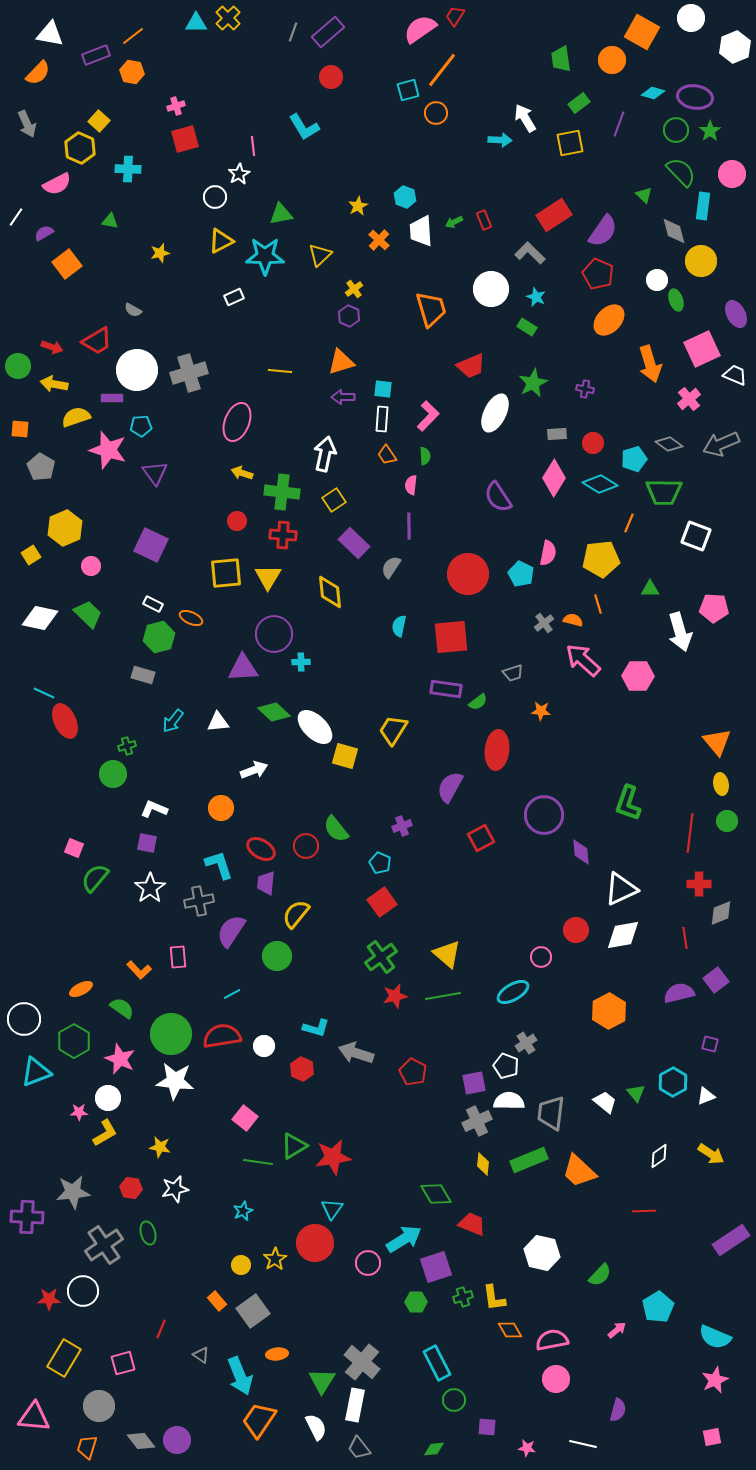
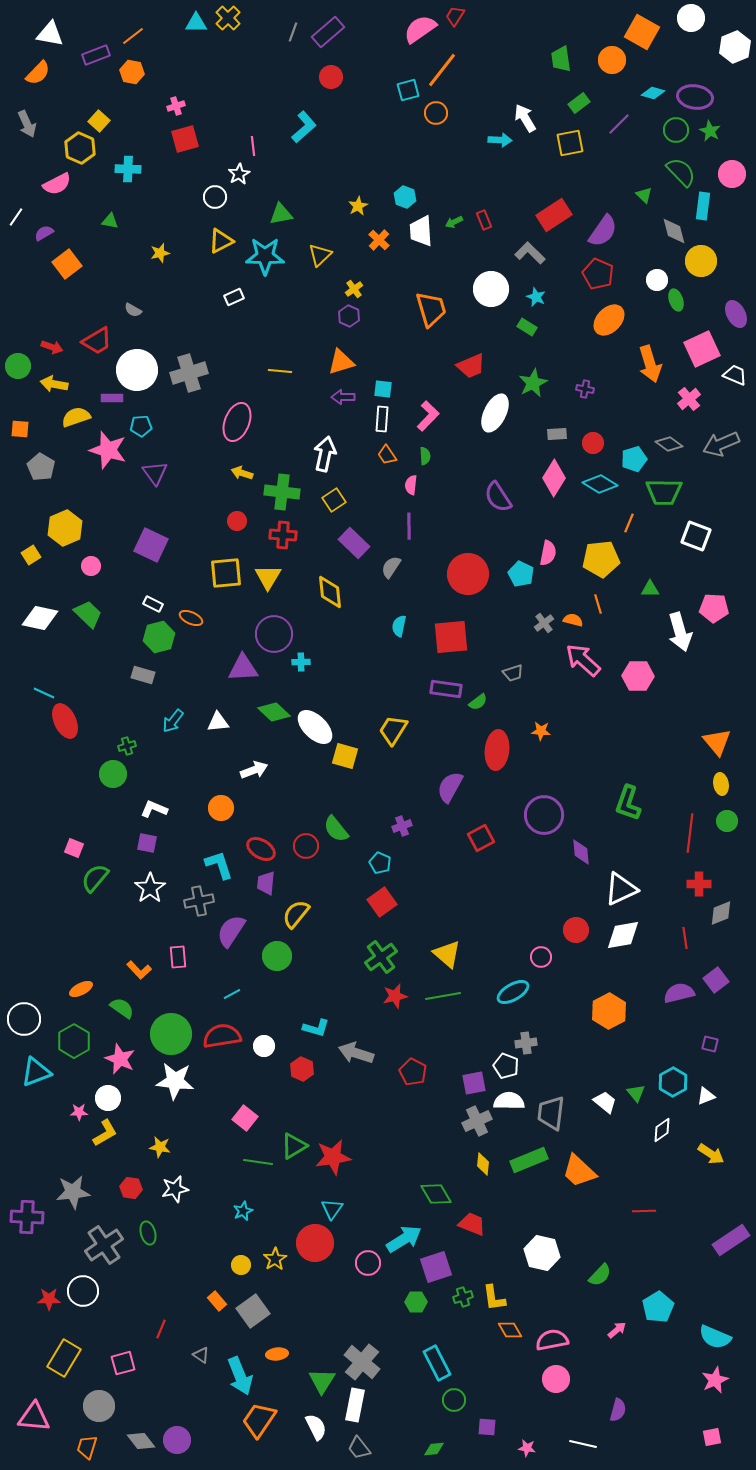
purple line at (619, 124): rotated 25 degrees clockwise
cyan L-shape at (304, 127): rotated 100 degrees counterclockwise
green star at (710, 131): rotated 10 degrees counterclockwise
orange star at (541, 711): moved 20 px down
gray cross at (526, 1043): rotated 25 degrees clockwise
white diamond at (659, 1156): moved 3 px right, 26 px up
